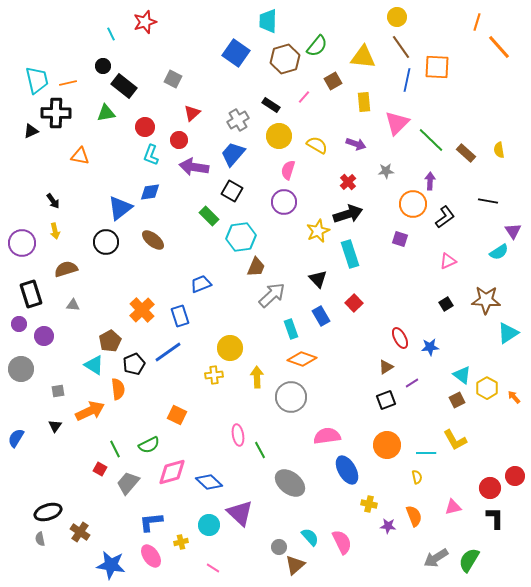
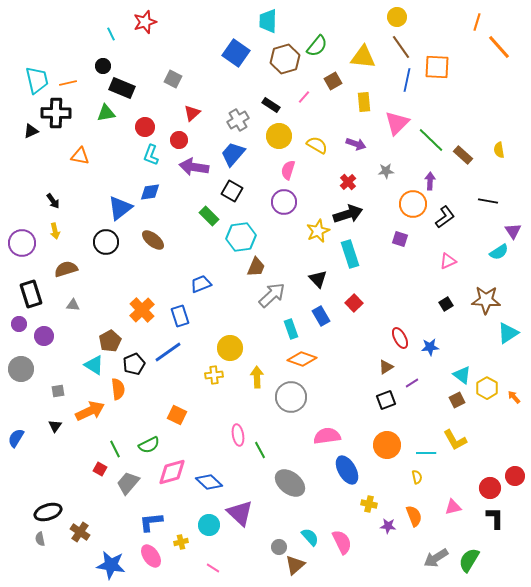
black rectangle at (124, 86): moved 2 px left, 2 px down; rotated 15 degrees counterclockwise
brown rectangle at (466, 153): moved 3 px left, 2 px down
